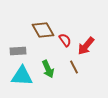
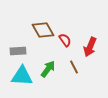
red arrow: moved 4 px right, 1 px down; rotated 18 degrees counterclockwise
green arrow: rotated 120 degrees counterclockwise
